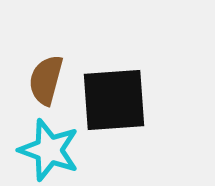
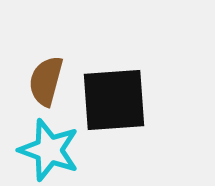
brown semicircle: moved 1 px down
